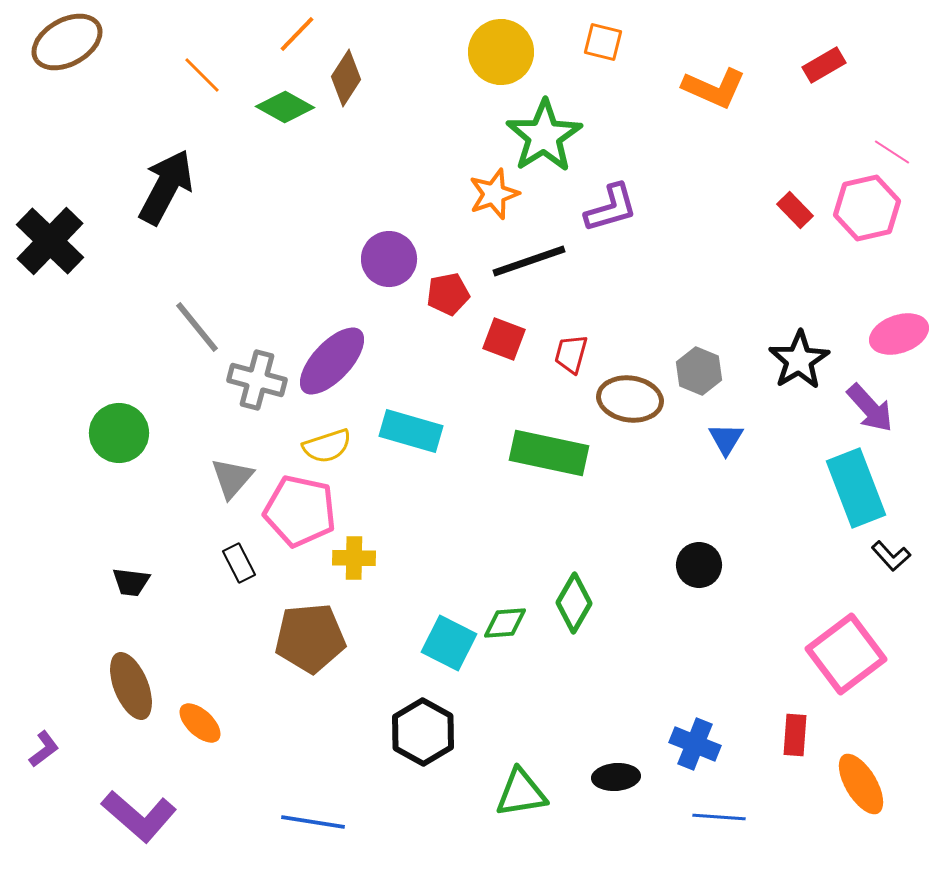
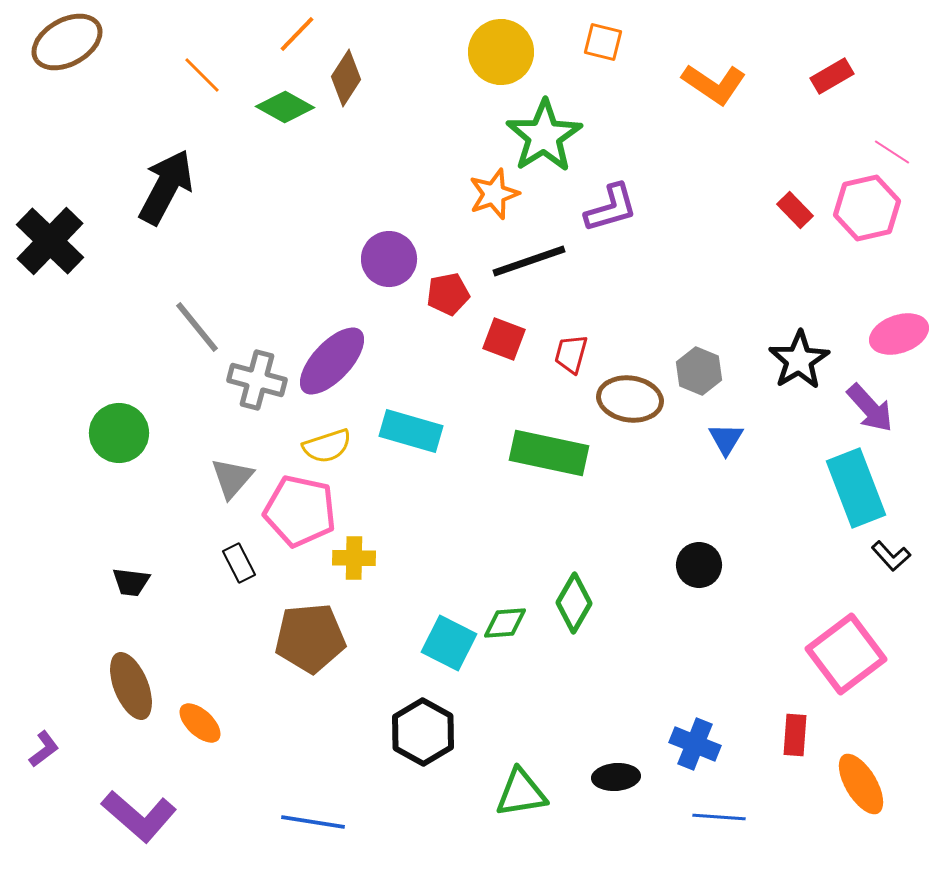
red rectangle at (824, 65): moved 8 px right, 11 px down
orange L-shape at (714, 88): moved 4 px up; rotated 10 degrees clockwise
